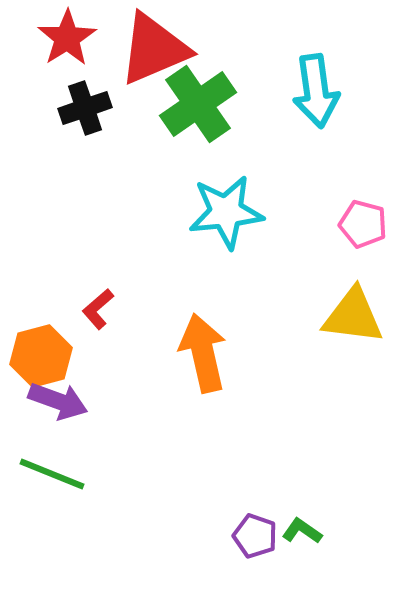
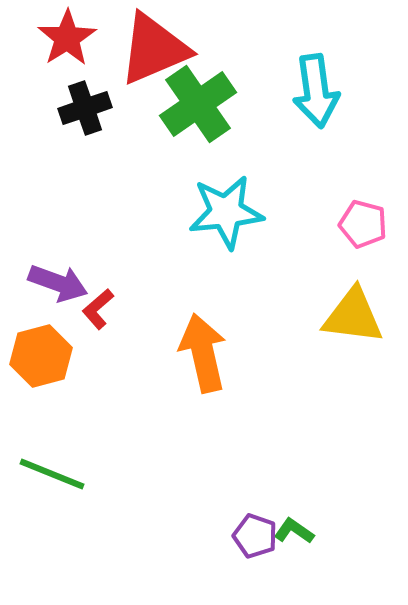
purple arrow: moved 118 px up
green L-shape: moved 8 px left
